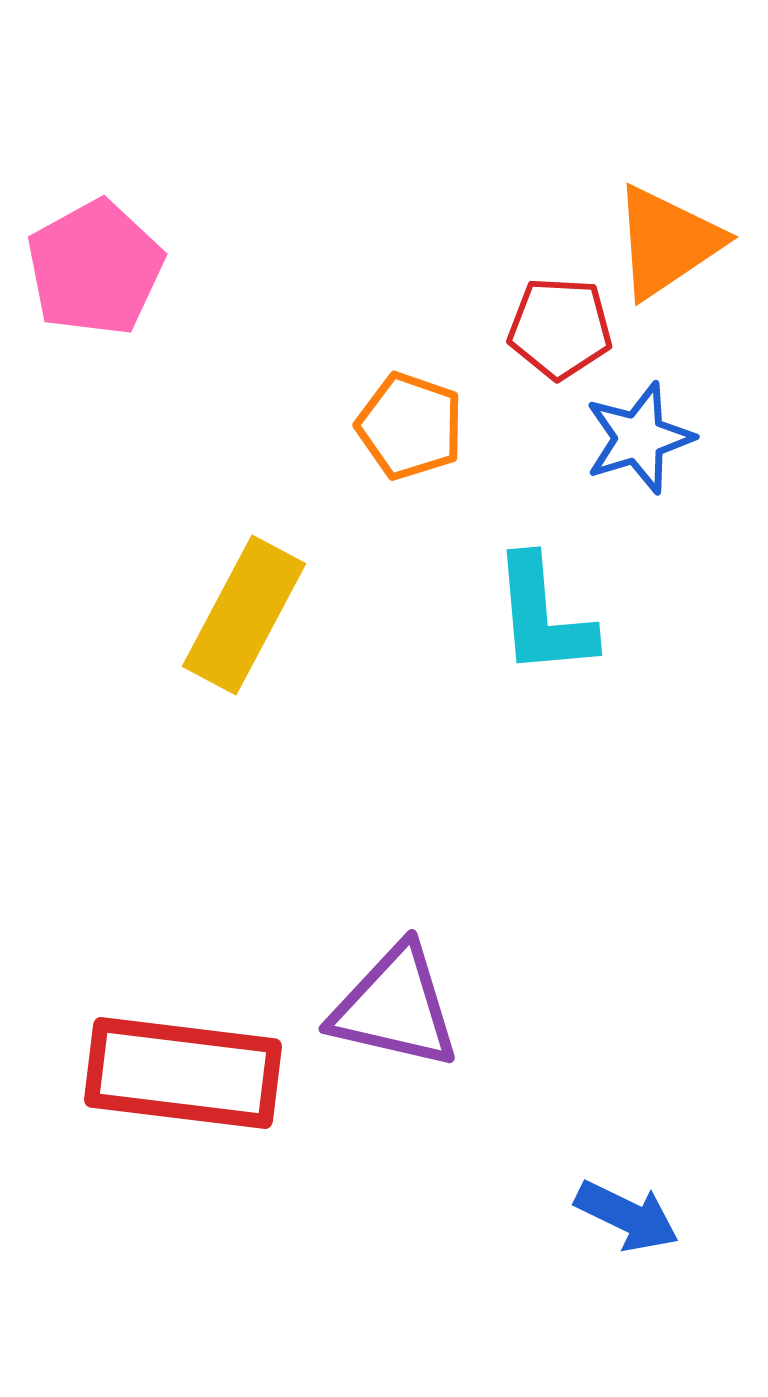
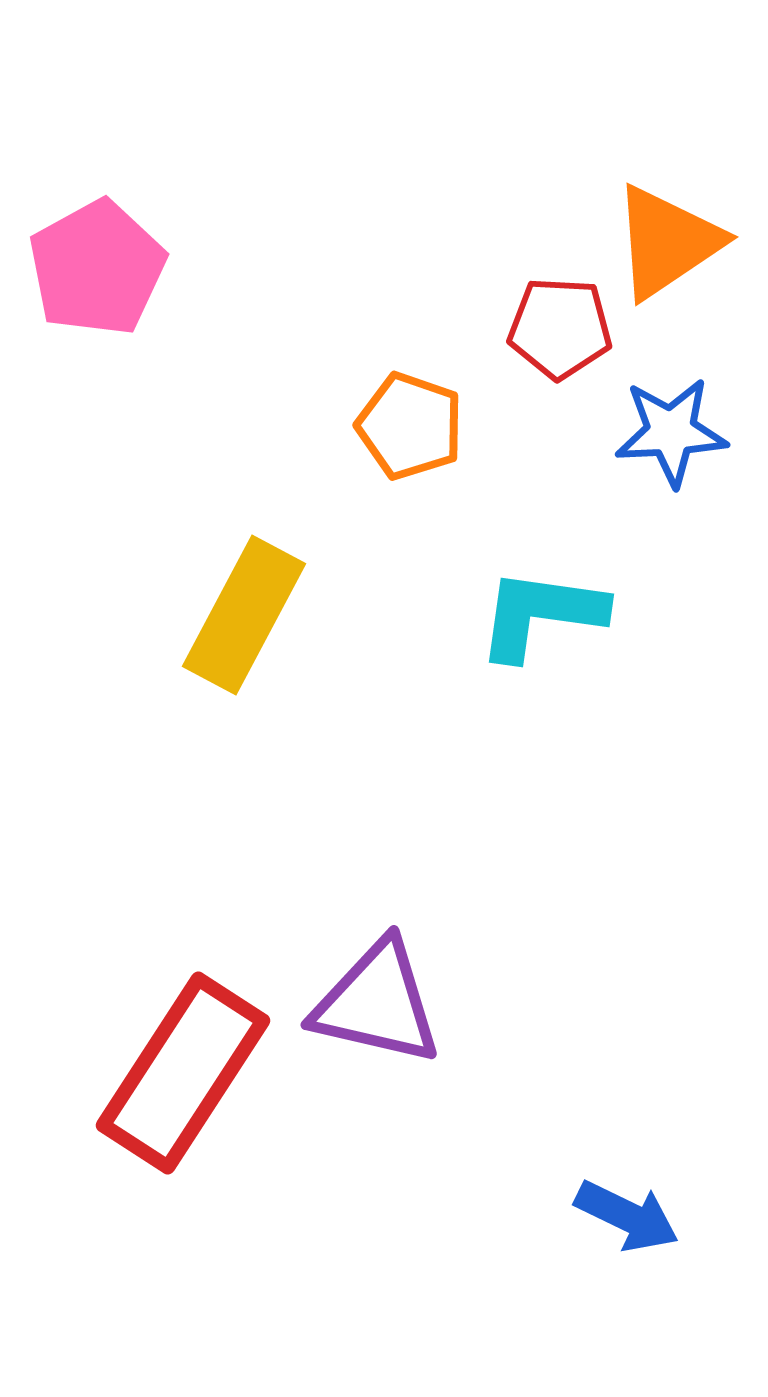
pink pentagon: moved 2 px right
blue star: moved 32 px right, 6 px up; rotated 14 degrees clockwise
cyan L-shape: moved 2 px left, 2 px up; rotated 103 degrees clockwise
purple triangle: moved 18 px left, 4 px up
red rectangle: rotated 64 degrees counterclockwise
